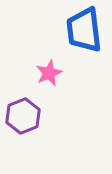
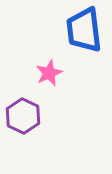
purple hexagon: rotated 12 degrees counterclockwise
